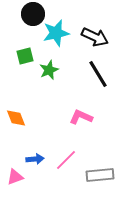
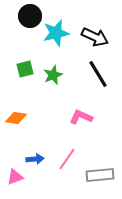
black circle: moved 3 px left, 2 px down
green square: moved 13 px down
green star: moved 4 px right, 5 px down
orange diamond: rotated 60 degrees counterclockwise
pink line: moved 1 px right, 1 px up; rotated 10 degrees counterclockwise
